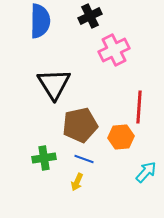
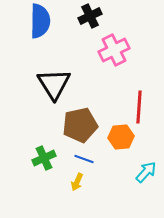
green cross: rotated 15 degrees counterclockwise
